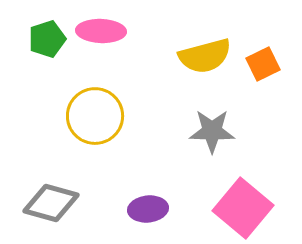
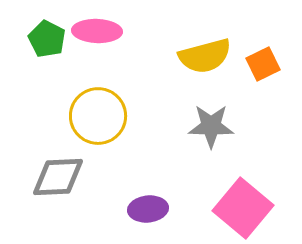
pink ellipse: moved 4 px left
green pentagon: rotated 27 degrees counterclockwise
yellow circle: moved 3 px right
gray star: moved 1 px left, 5 px up
gray diamond: moved 7 px right, 26 px up; rotated 18 degrees counterclockwise
